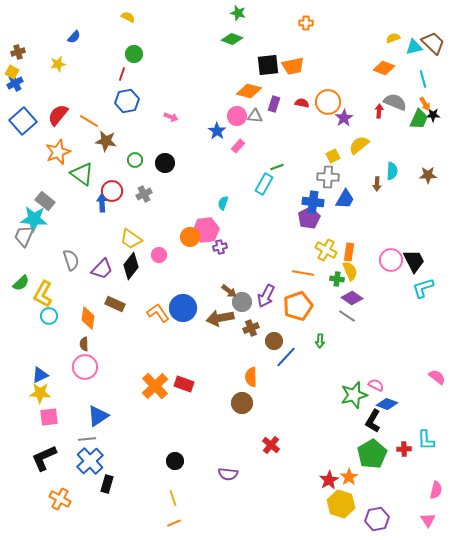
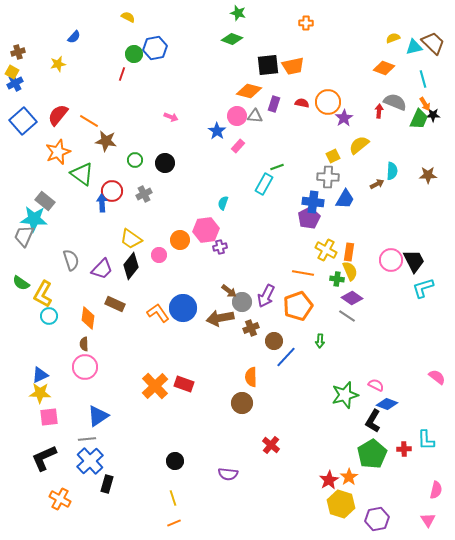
blue hexagon at (127, 101): moved 28 px right, 53 px up
brown arrow at (377, 184): rotated 120 degrees counterclockwise
orange circle at (190, 237): moved 10 px left, 3 px down
green semicircle at (21, 283): rotated 78 degrees clockwise
green star at (354, 395): moved 9 px left
